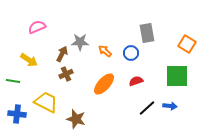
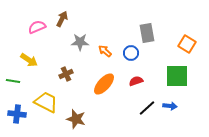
brown arrow: moved 35 px up
